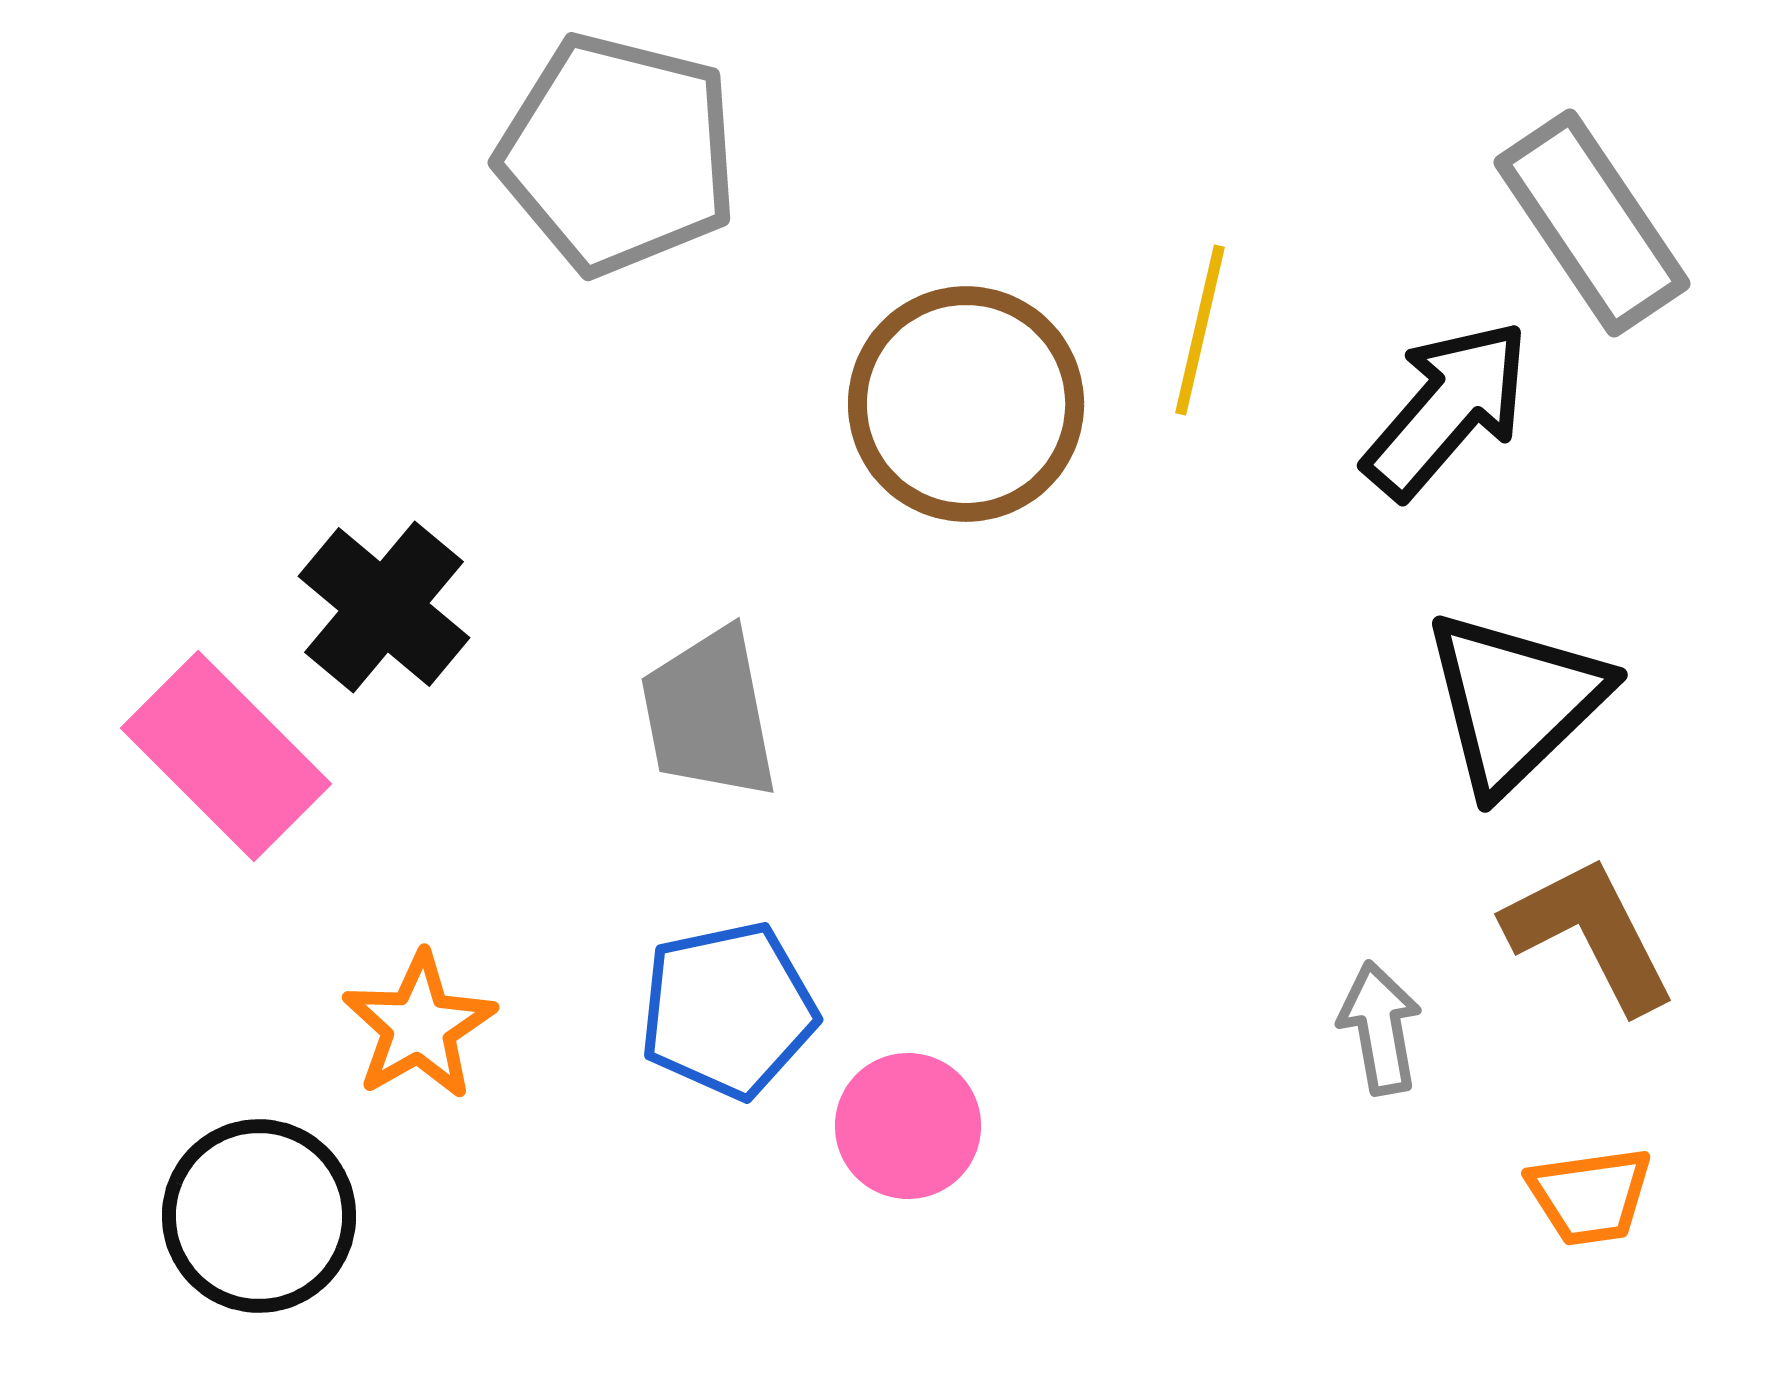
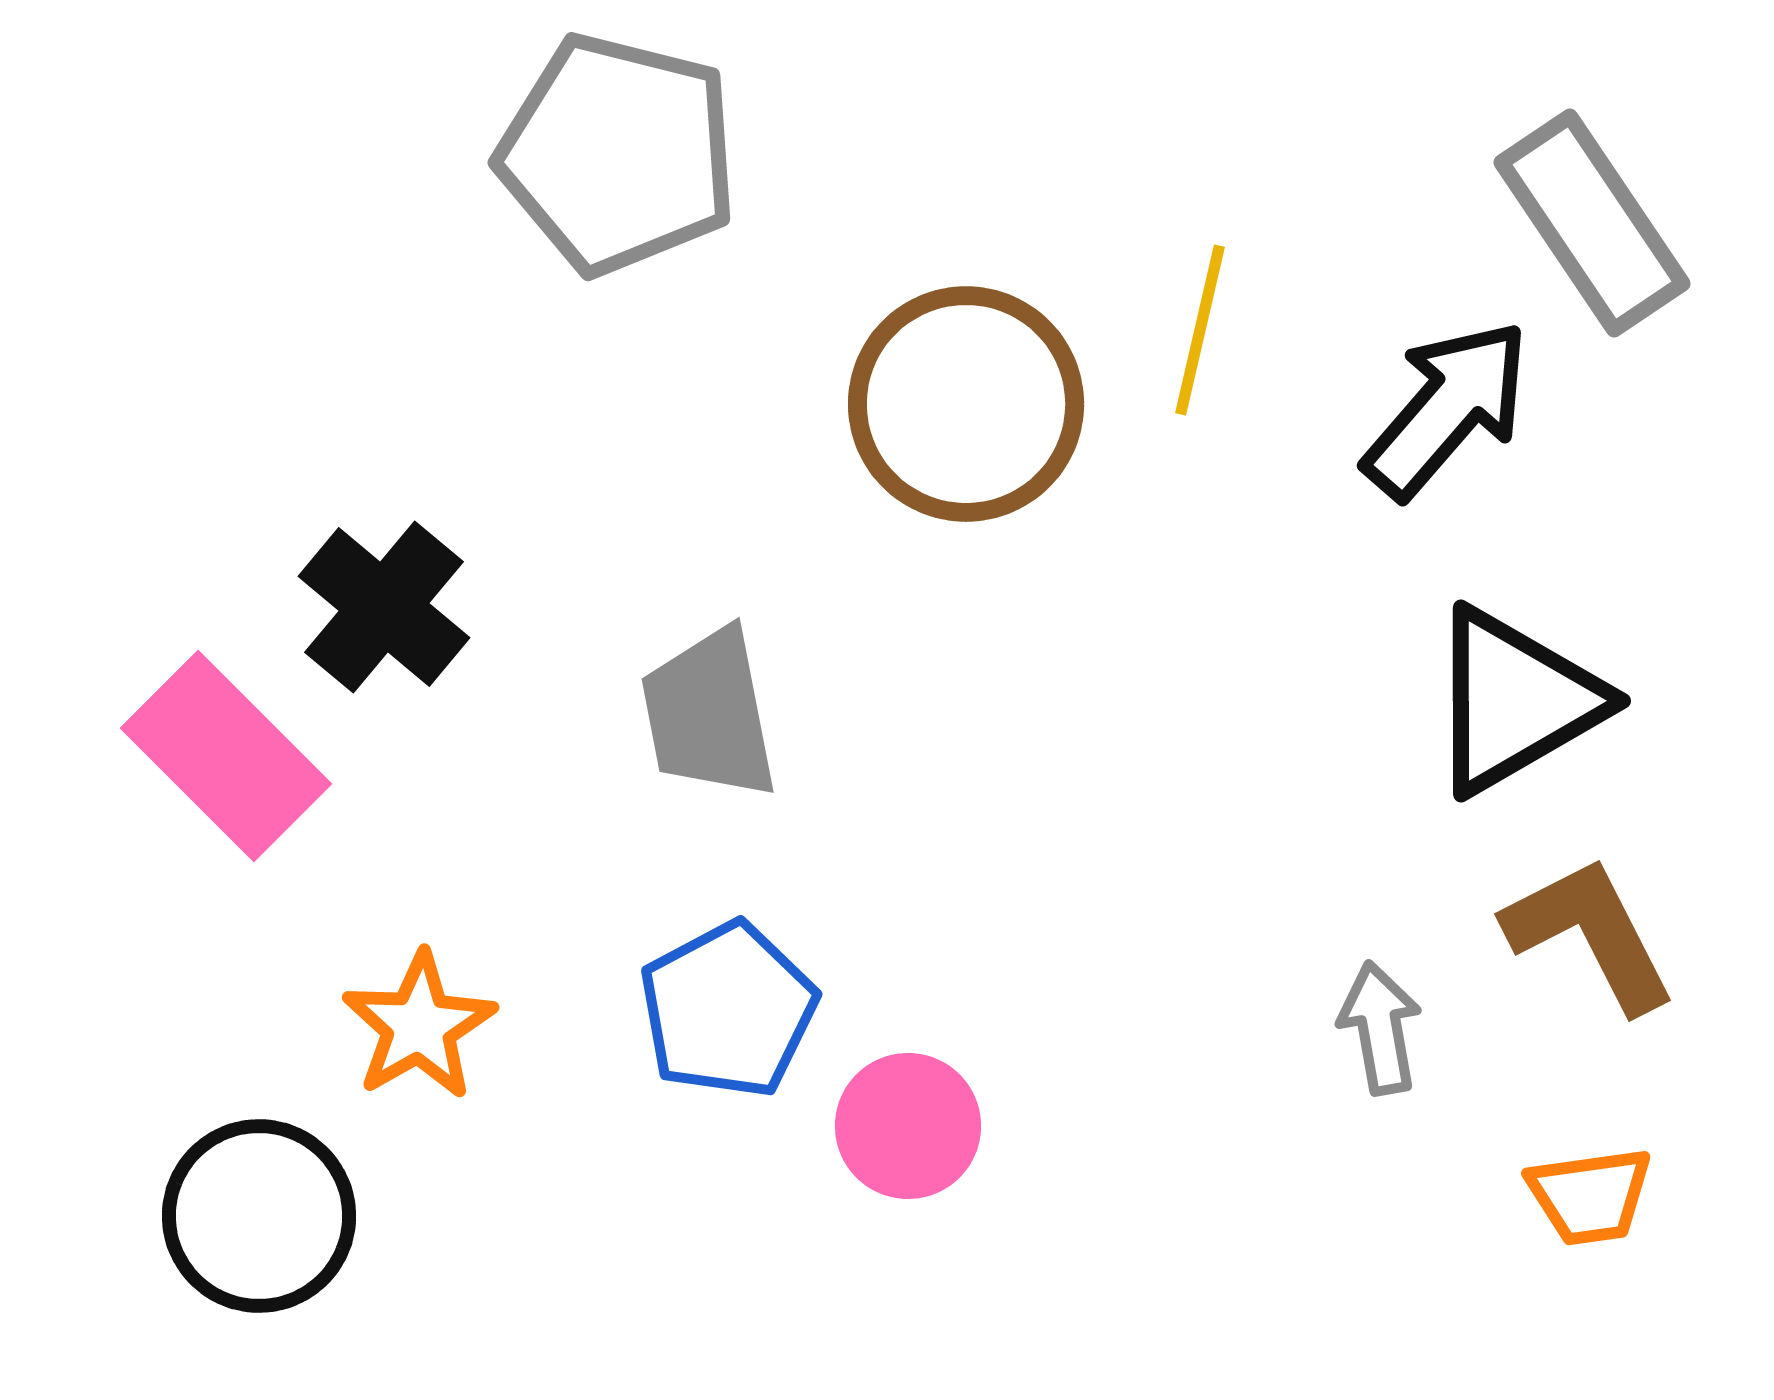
black triangle: rotated 14 degrees clockwise
blue pentagon: rotated 16 degrees counterclockwise
